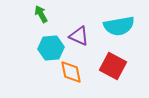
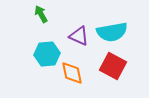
cyan semicircle: moved 7 px left, 6 px down
cyan hexagon: moved 4 px left, 6 px down
orange diamond: moved 1 px right, 1 px down
